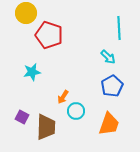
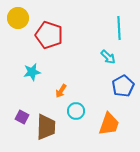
yellow circle: moved 8 px left, 5 px down
blue pentagon: moved 11 px right
orange arrow: moved 2 px left, 6 px up
